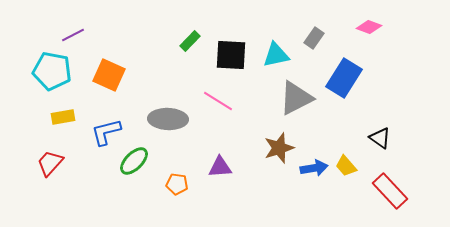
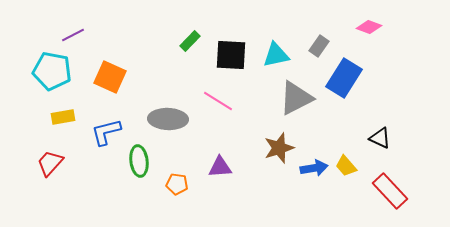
gray rectangle: moved 5 px right, 8 px down
orange square: moved 1 px right, 2 px down
black triangle: rotated 10 degrees counterclockwise
green ellipse: moved 5 px right; rotated 52 degrees counterclockwise
